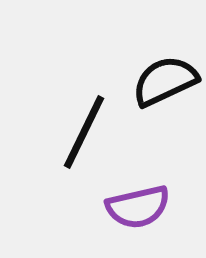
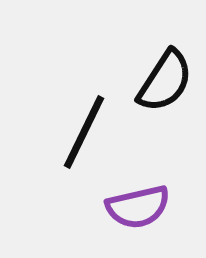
black semicircle: rotated 148 degrees clockwise
